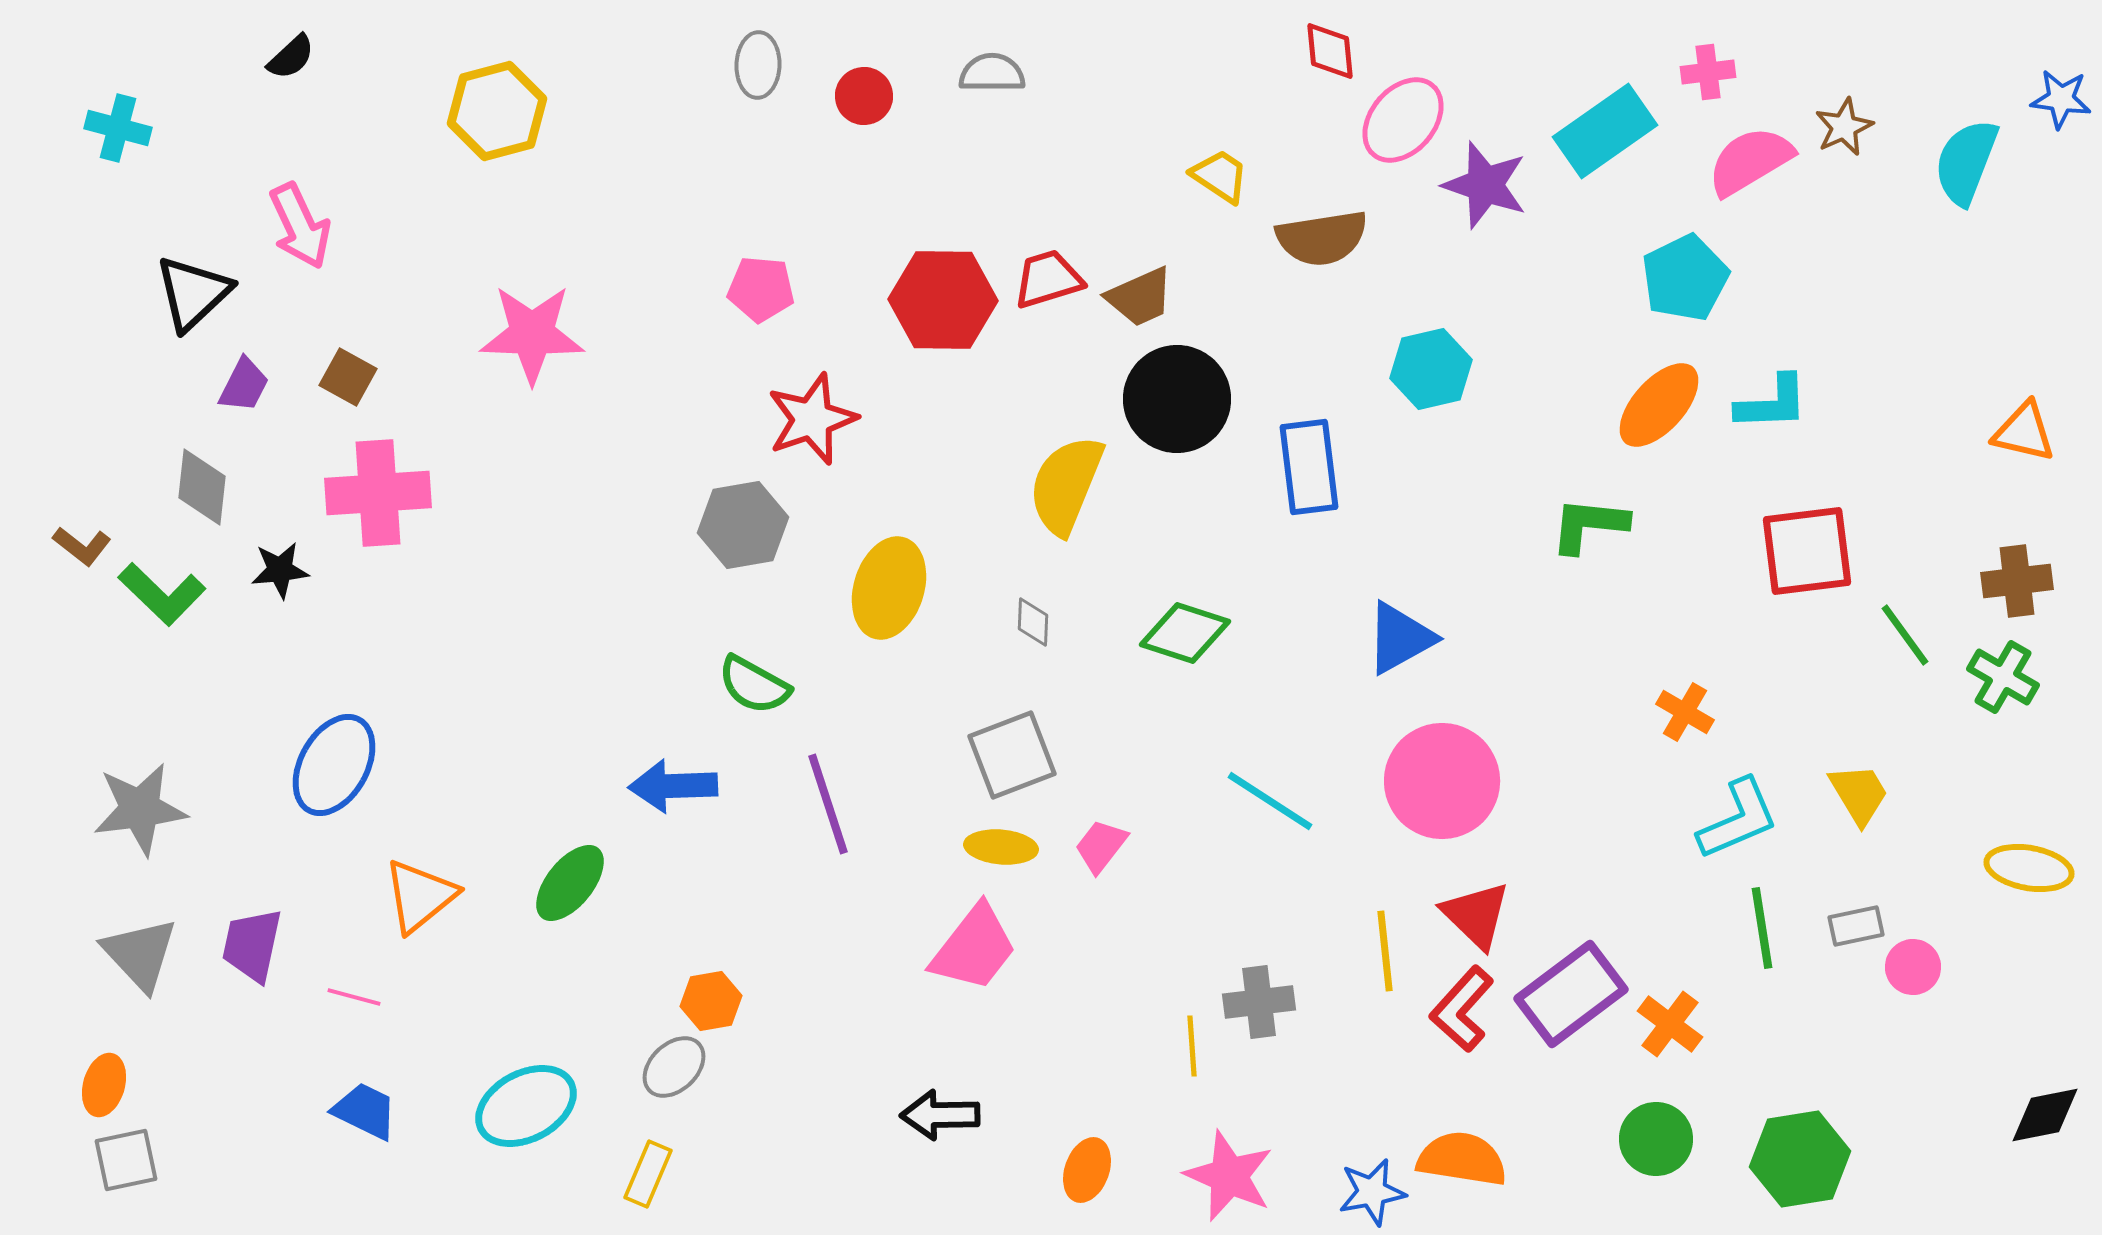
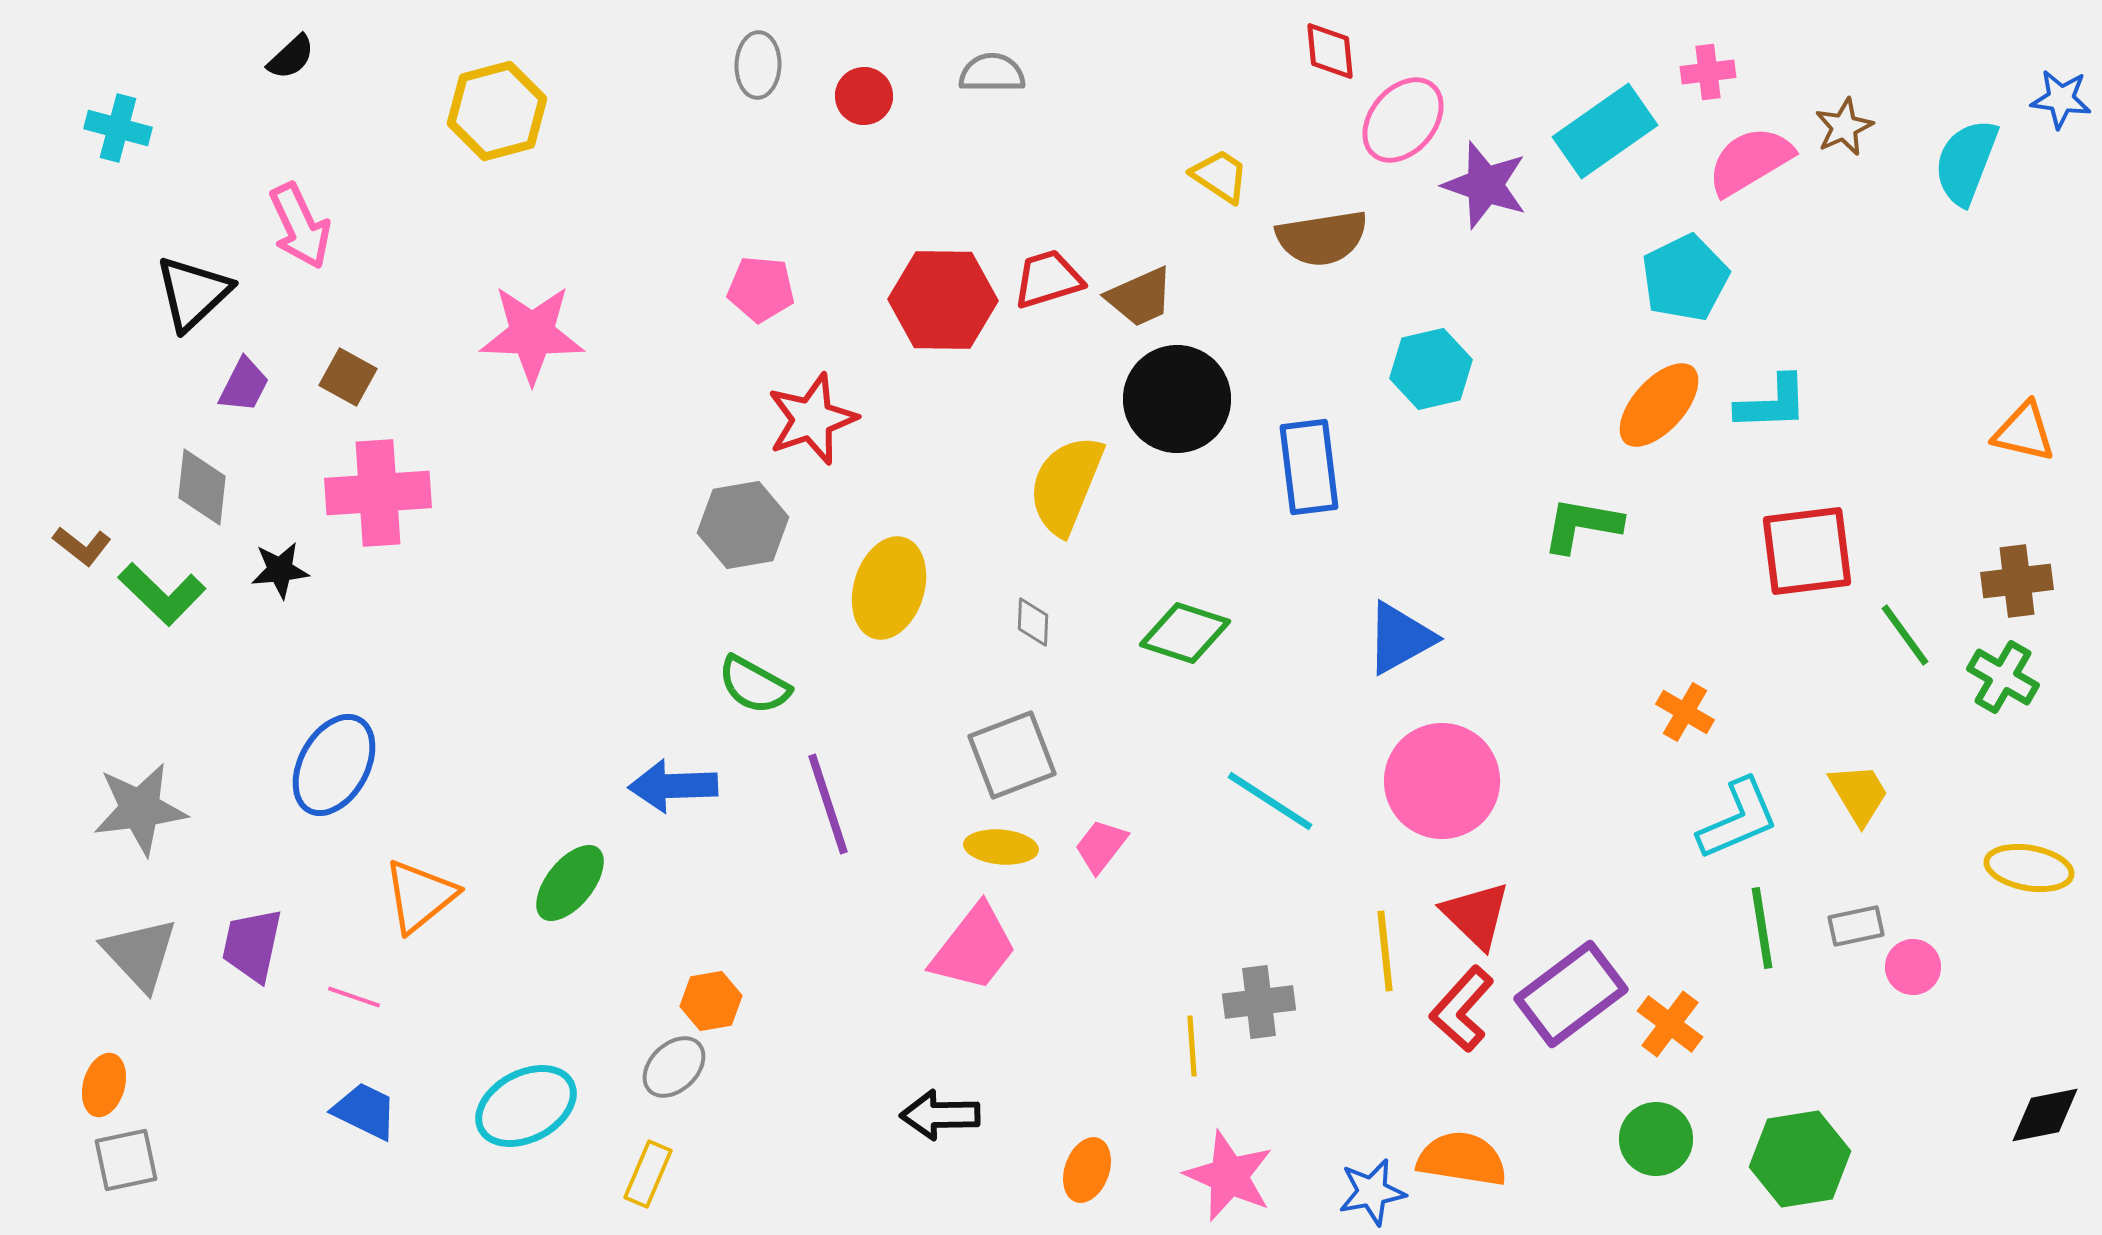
green L-shape at (1589, 525): moved 7 px left; rotated 4 degrees clockwise
pink line at (354, 997): rotated 4 degrees clockwise
